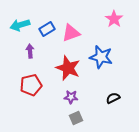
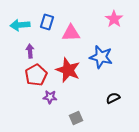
cyan arrow: rotated 12 degrees clockwise
blue rectangle: moved 7 px up; rotated 42 degrees counterclockwise
pink triangle: rotated 18 degrees clockwise
red star: moved 2 px down
red pentagon: moved 5 px right, 10 px up; rotated 15 degrees counterclockwise
purple star: moved 21 px left
